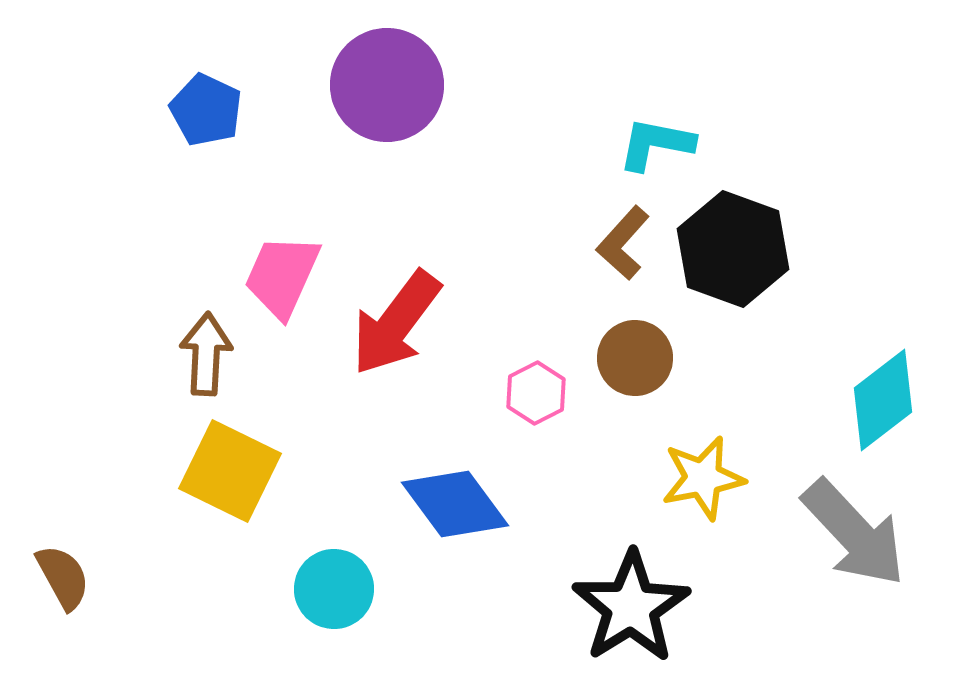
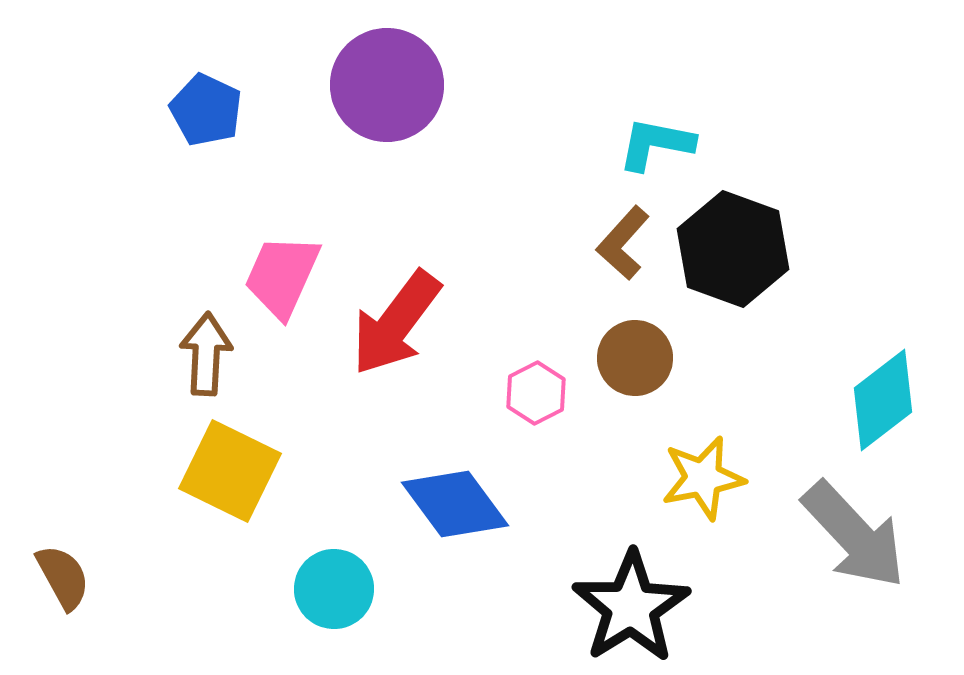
gray arrow: moved 2 px down
